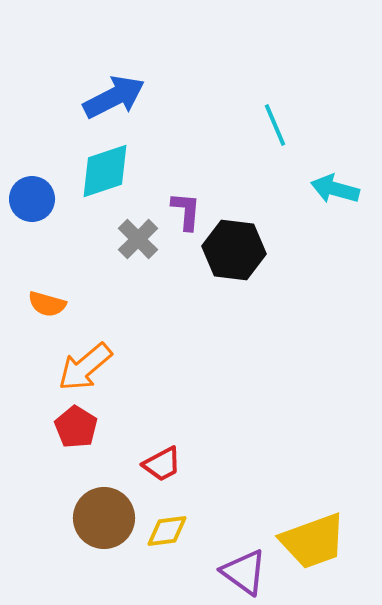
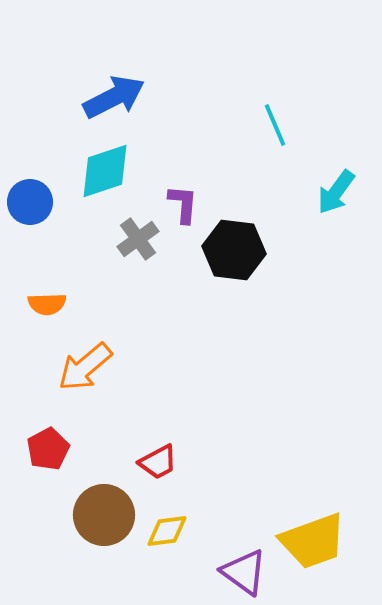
cyan arrow: moved 1 px right, 3 px down; rotated 69 degrees counterclockwise
blue circle: moved 2 px left, 3 px down
purple L-shape: moved 3 px left, 7 px up
gray cross: rotated 9 degrees clockwise
orange semicircle: rotated 18 degrees counterclockwise
red pentagon: moved 28 px left, 22 px down; rotated 12 degrees clockwise
red trapezoid: moved 4 px left, 2 px up
brown circle: moved 3 px up
